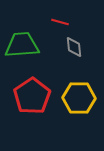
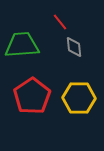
red line: rotated 36 degrees clockwise
